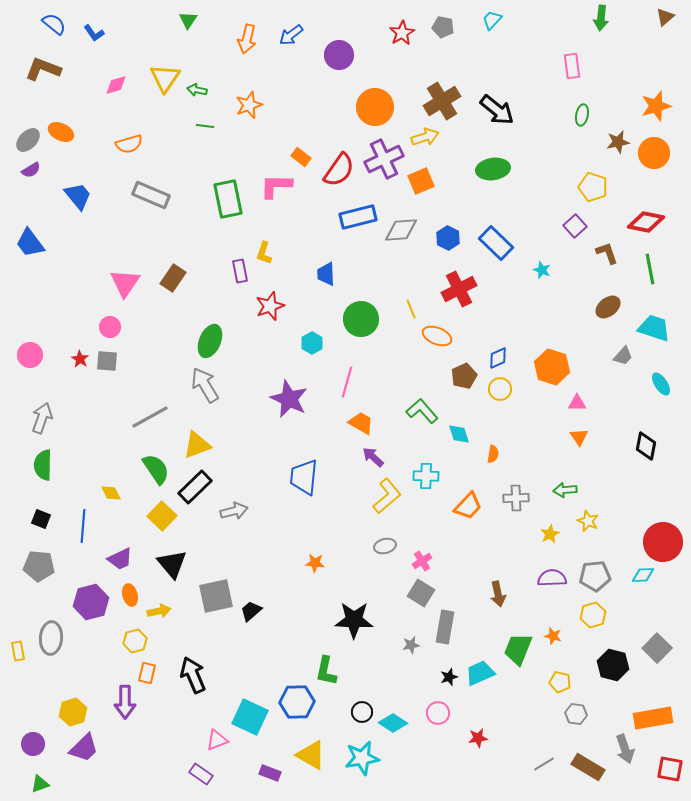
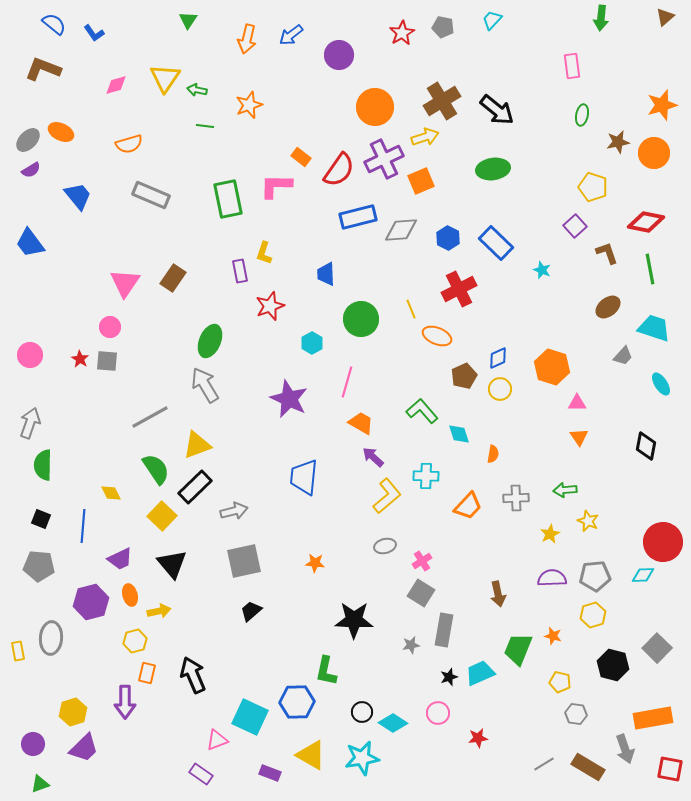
orange star at (656, 106): moved 6 px right, 1 px up
gray arrow at (42, 418): moved 12 px left, 5 px down
gray square at (216, 596): moved 28 px right, 35 px up
gray rectangle at (445, 627): moved 1 px left, 3 px down
